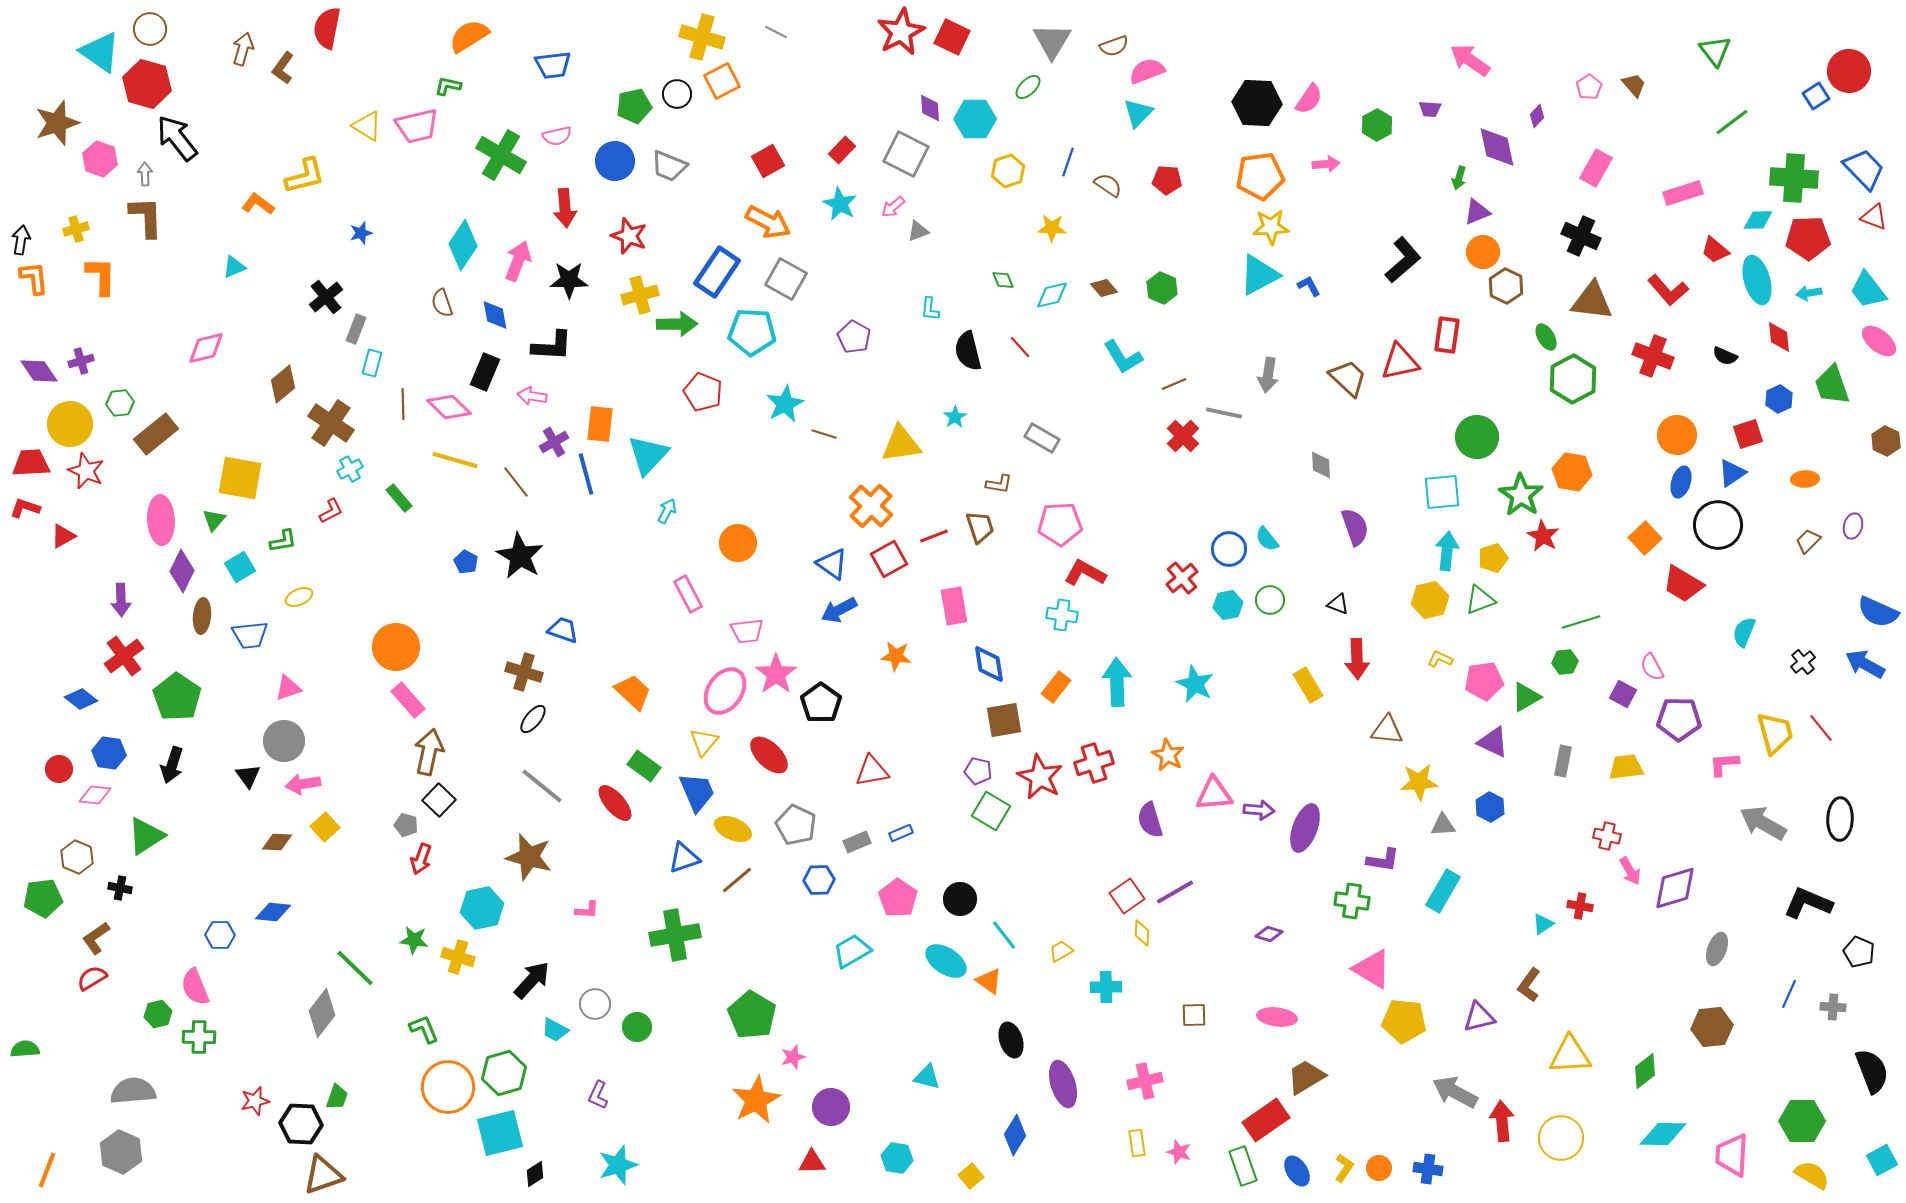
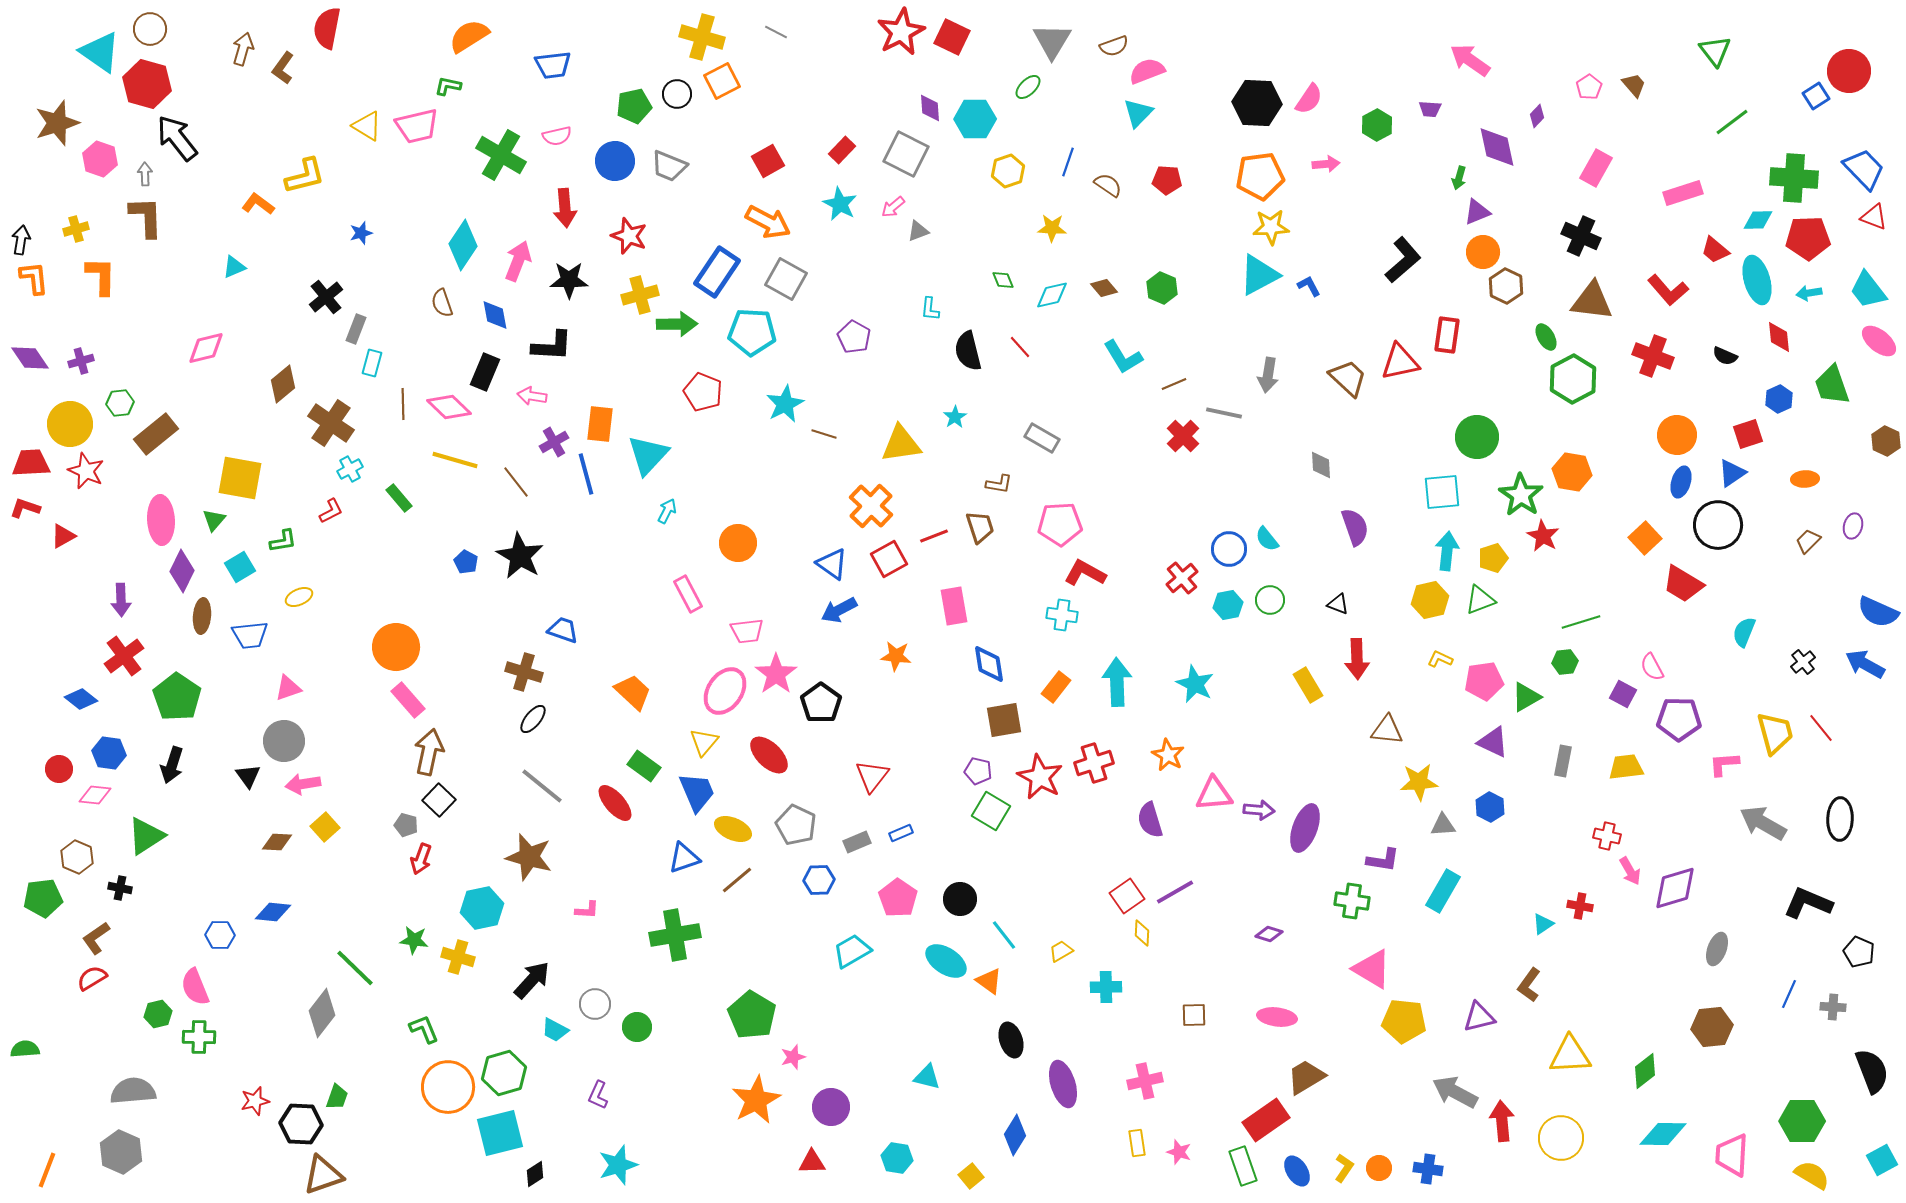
purple diamond at (39, 371): moved 9 px left, 13 px up
red triangle at (872, 771): moved 5 px down; rotated 42 degrees counterclockwise
